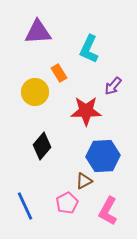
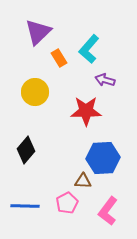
purple triangle: rotated 40 degrees counterclockwise
cyan L-shape: rotated 16 degrees clockwise
orange rectangle: moved 15 px up
purple arrow: moved 8 px left, 6 px up; rotated 66 degrees clockwise
black diamond: moved 16 px left, 4 px down
blue hexagon: moved 2 px down
brown triangle: moved 1 px left; rotated 30 degrees clockwise
blue line: rotated 64 degrees counterclockwise
pink L-shape: rotated 8 degrees clockwise
